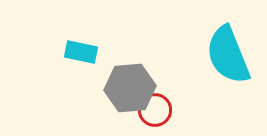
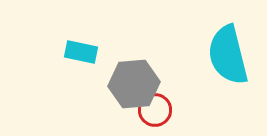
cyan semicircle: rotated 8 degrees clockwise
gray hexagon: moved 4 px right, 4 px up
